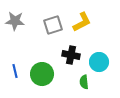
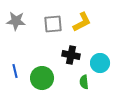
gray star: moved 1 px right
gray square: moved 1 px up; rotated 12 degrees clockwise
cyan circle: moved 1 px right, 1 px down
green circle: moved 4 px down
